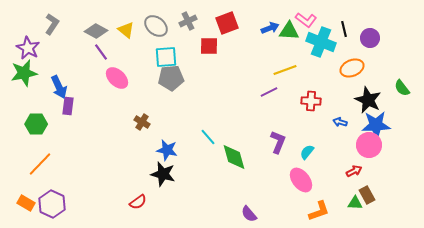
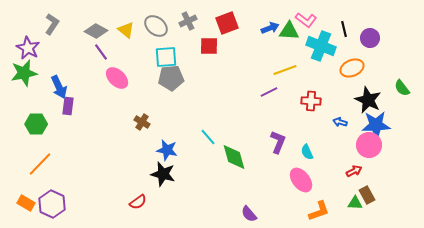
cyan cross at (321, 42): moved 4 px down
cyan semicircle at (307, 152): rotated 63 degrees counterclockwise
